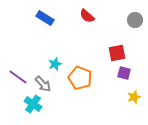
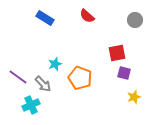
cyan cross: moved 2 px left, 1 px down; rotated 30 degrees clockwise
